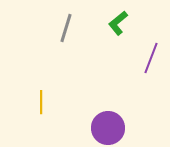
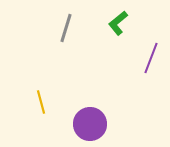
yellow line: rotated 15 degrees counterclockwise
purple circle: moved 18 px left, 4 px up
